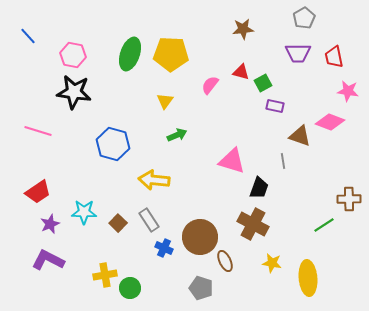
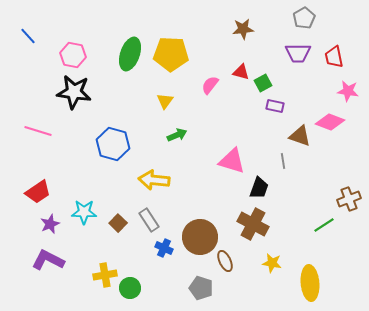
brown cross at (349, 199): rotated 20 degrees counterclockwise
yellow ellipse at (308, 278): moved 2 px right, 5 px down
